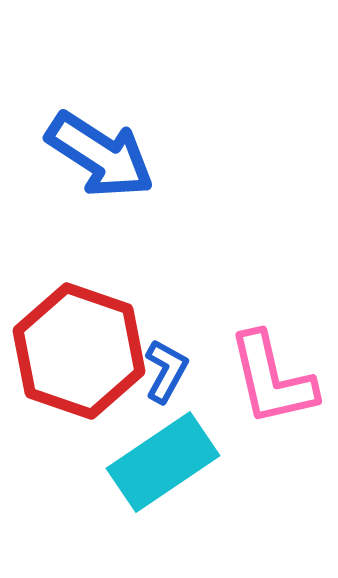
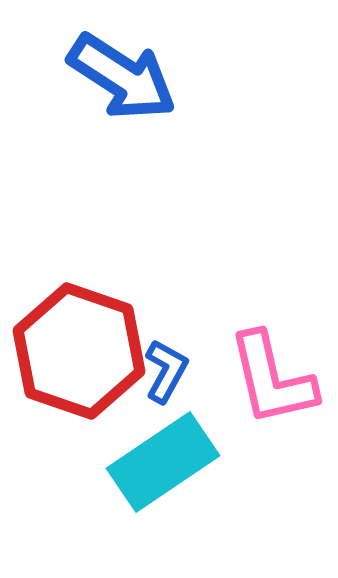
blue arrow: moved 22 px right, 78 px up
